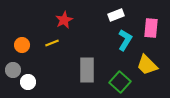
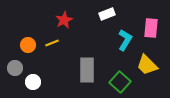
white rectangle: moved 9 px left, 1 px up
orange circle: moved 6 px right
gray circle: moved 2 px right, 2 px up
white circle: moved 5 px right
